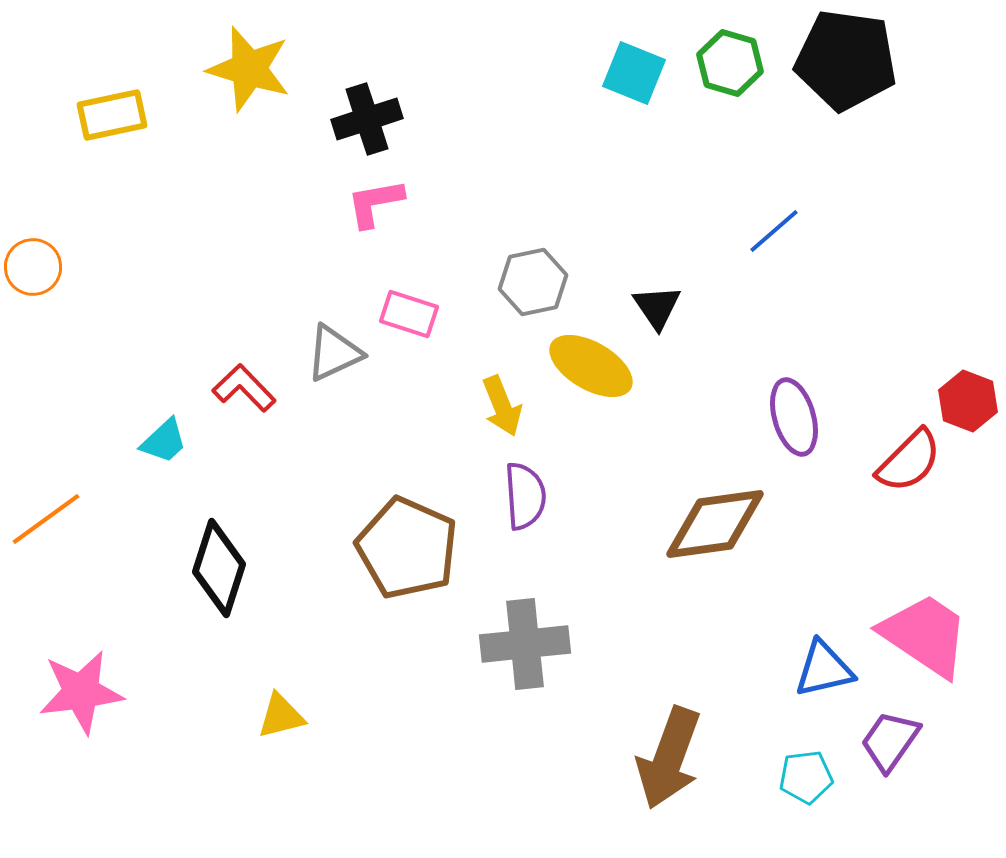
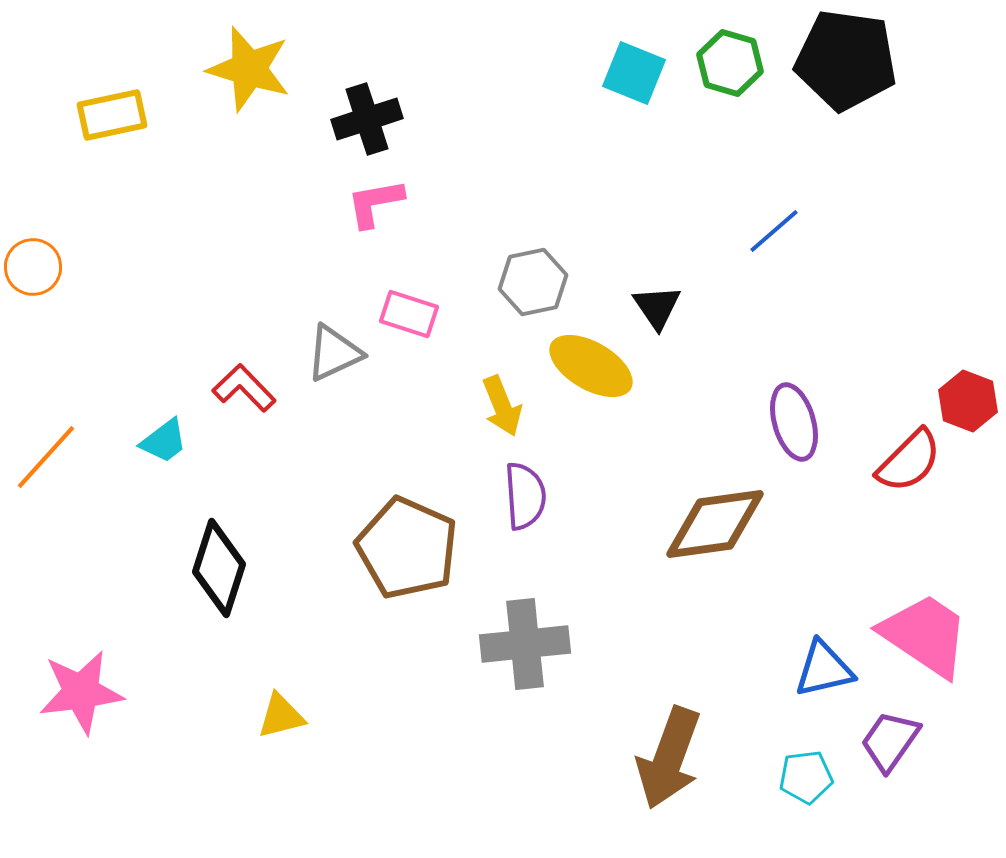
purple ellipse: moved 5 px down
cyan trapezoid: rotated 6 degrees clockwise
orange line: moved 62 px up; rotated 12 degrees counterclockwise
